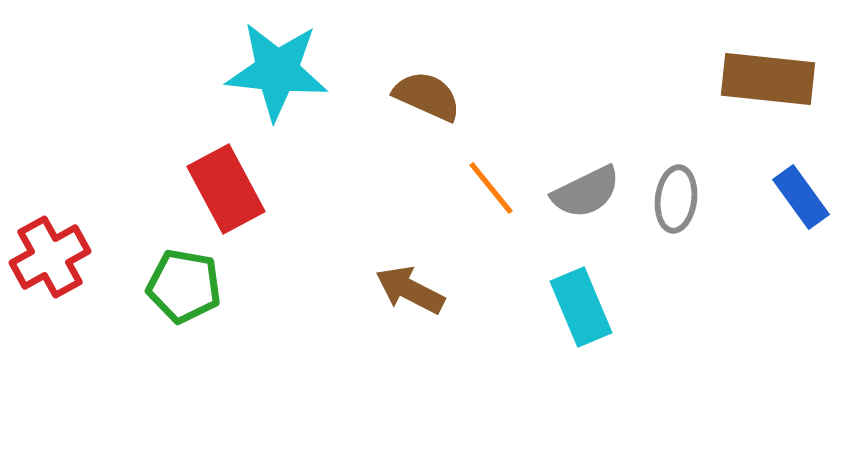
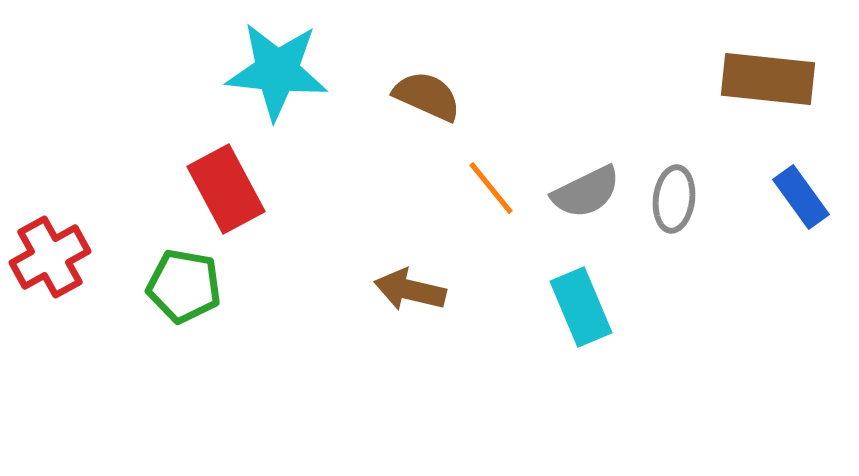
gray ellipse: moved 2 px left
brown arrow: rotated 14 degrees counterclockwise
